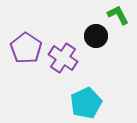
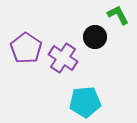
black circle: moved 1 px left, 1 px down
cyan pentagon: moved 1 px left, 1 px up; rotated 20 degrees clockwise
